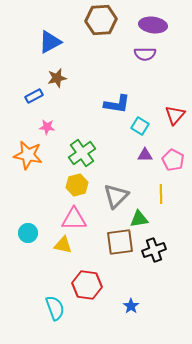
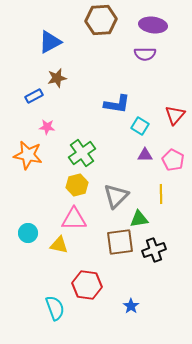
yellow triangle: moved 4 px left
